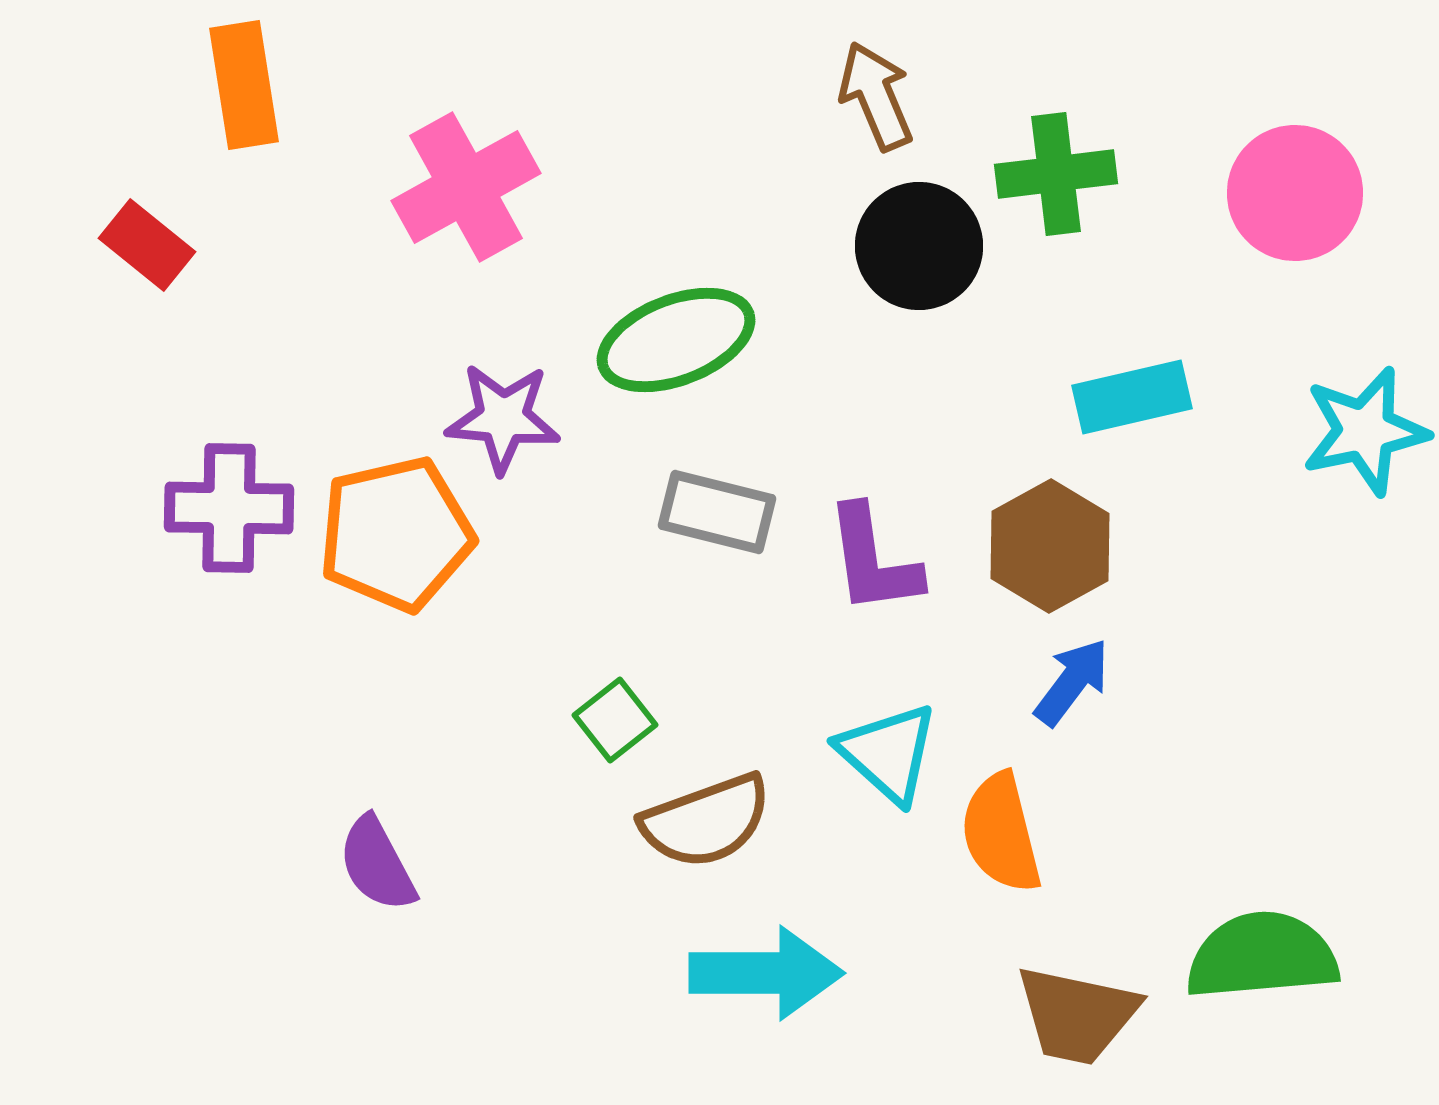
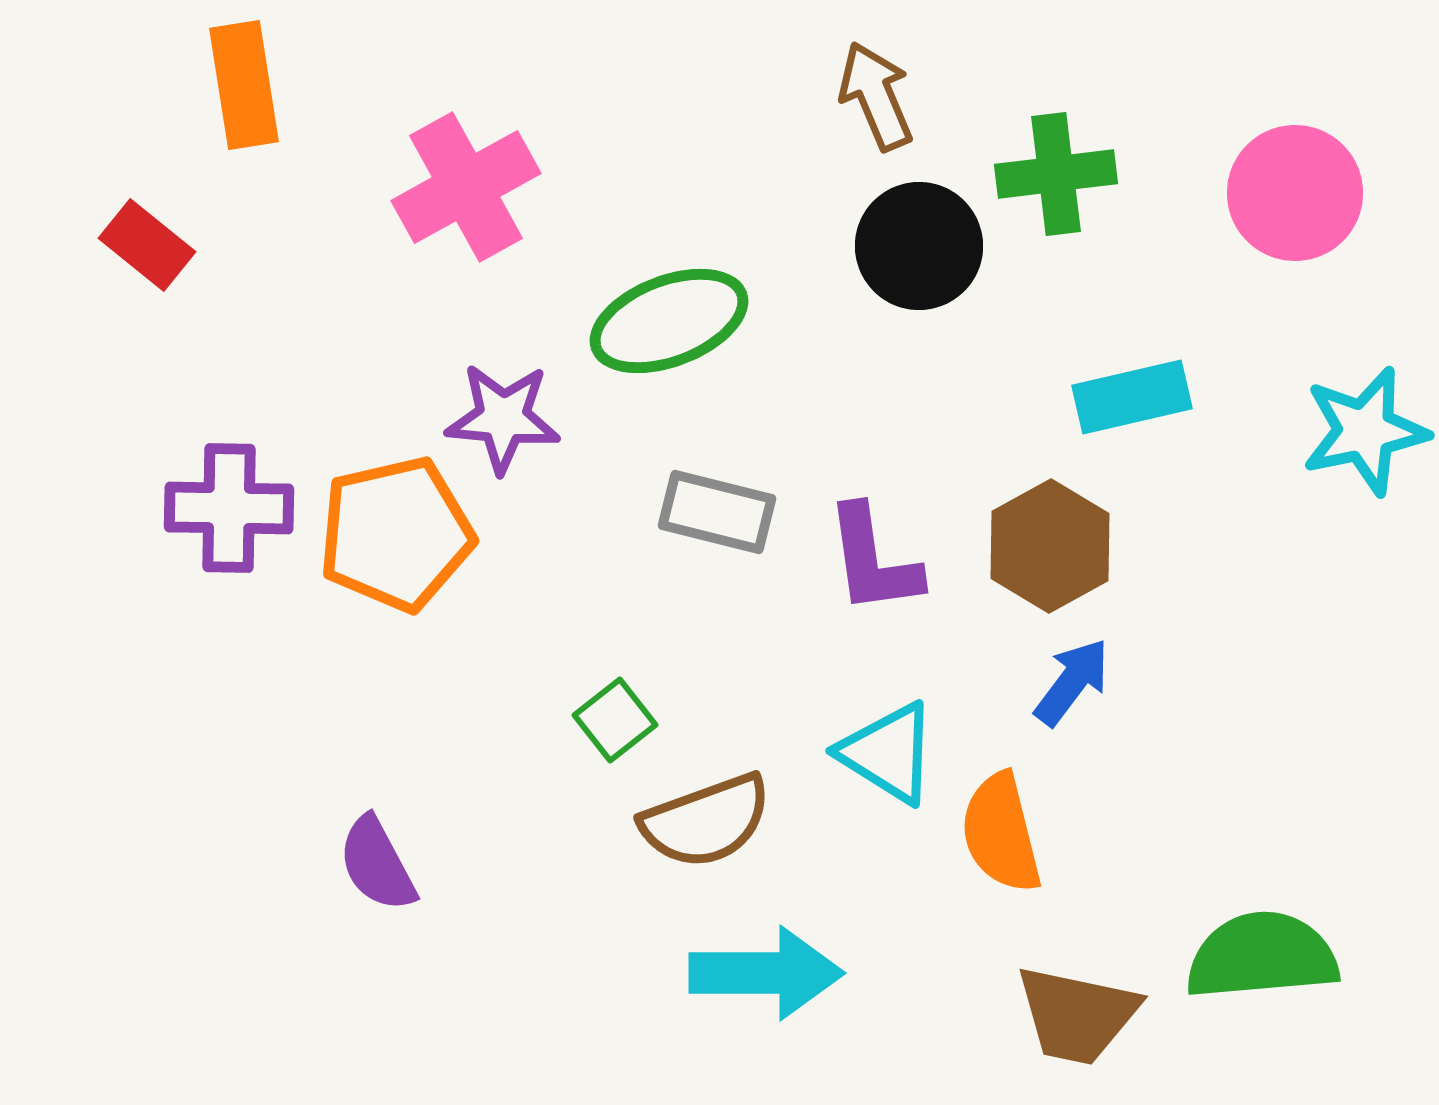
green ellipse: moved 7 px left, 19 px up
cyan triangle: rotated 10 degrees counterclockwise
